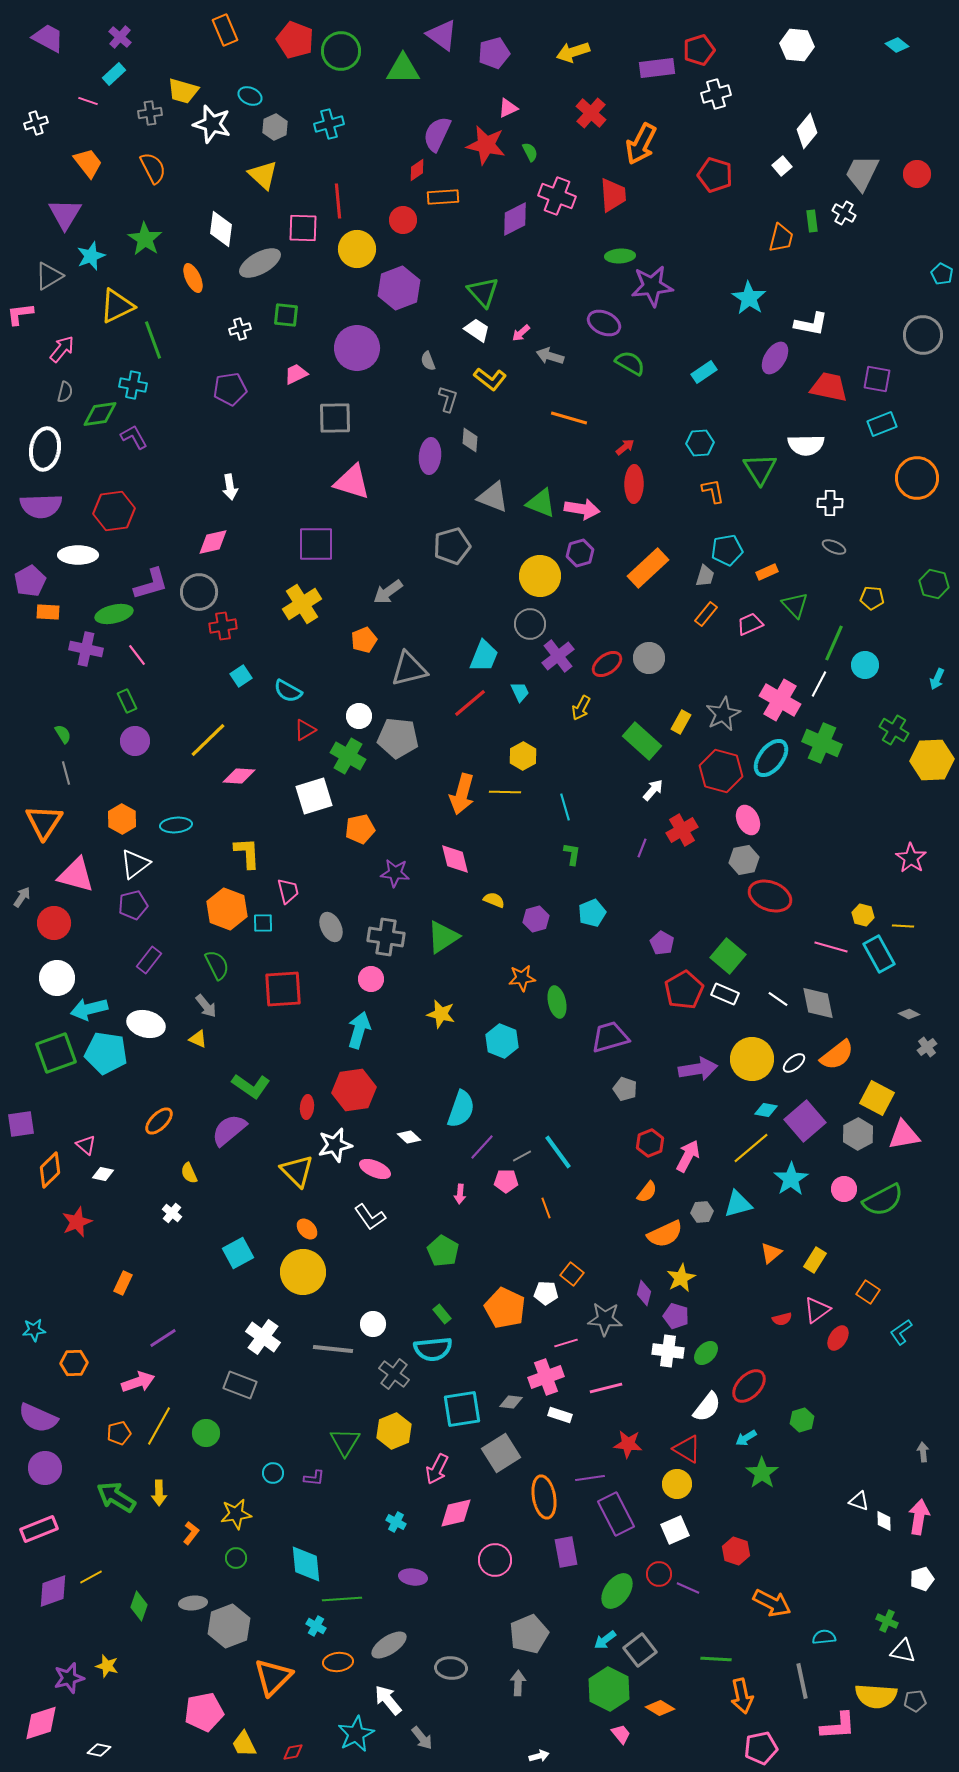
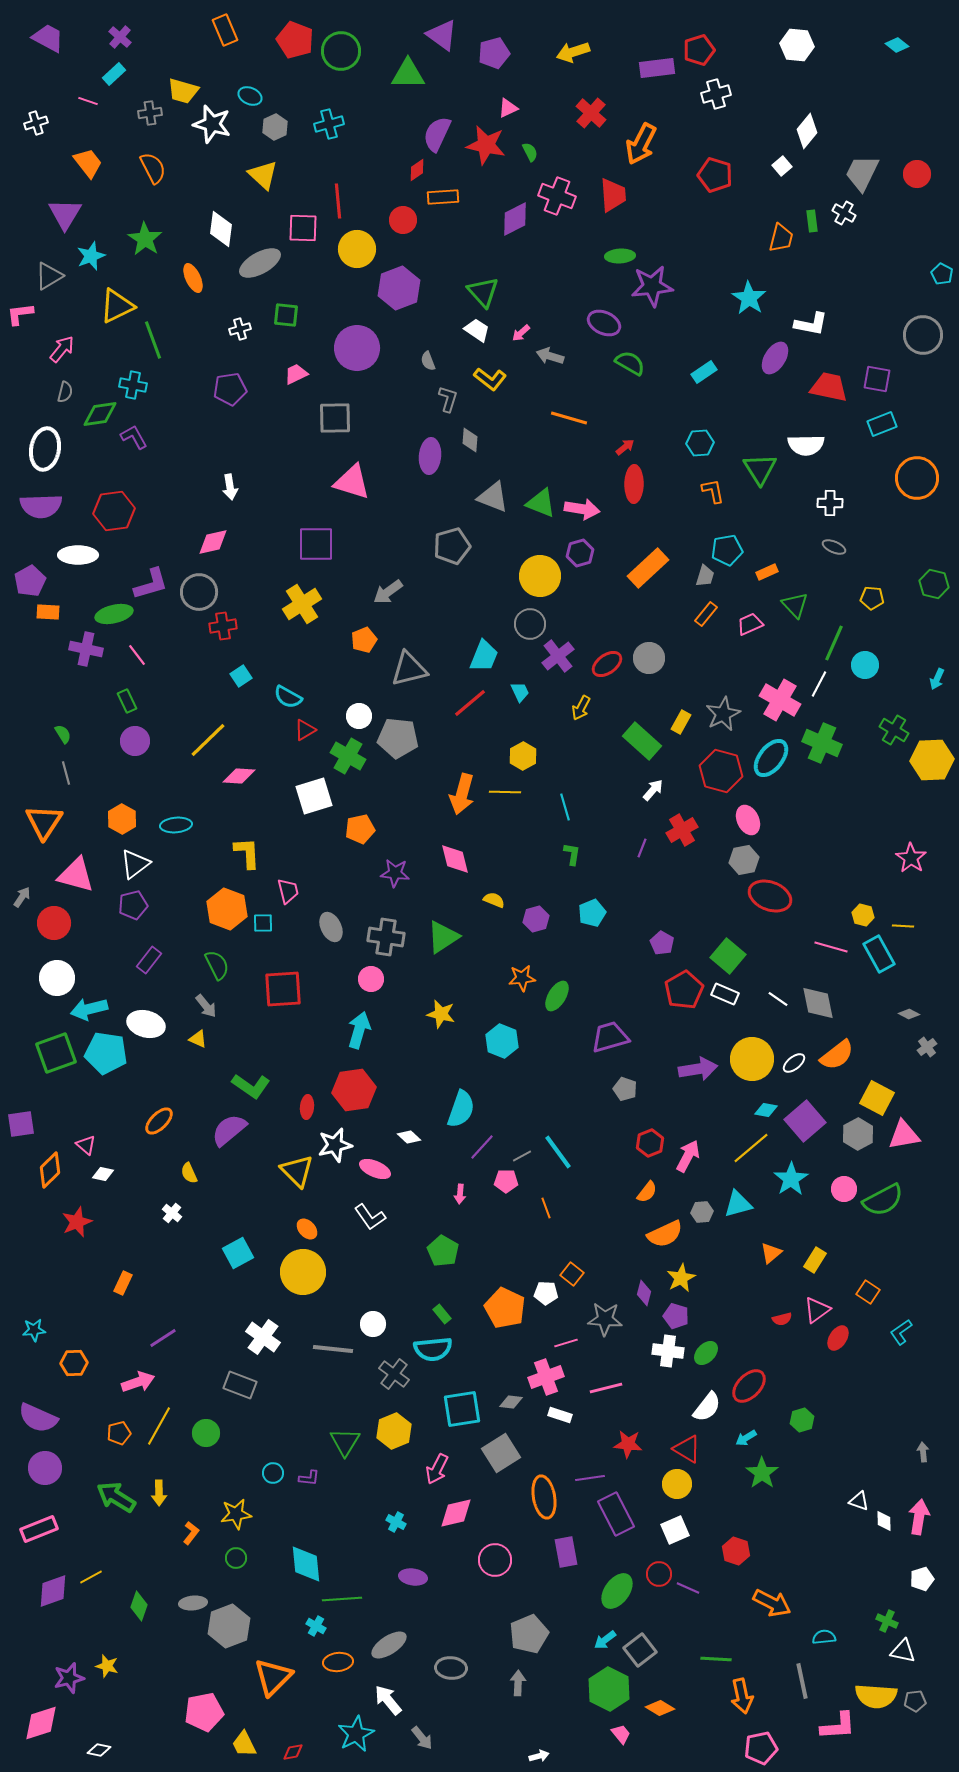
green triangle at (403, 69): moved 5 px right, 5 px down
cyan semicircle at (288, 691): moved 6 px down
green ellipse at (557, 1002): moved 6 px up; rotated 44 degrees clockwise
purple L-shape at (314, 1478): moved 5 px left
